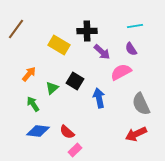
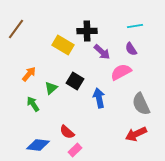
yellow rectangle: moved 4 px right
green triangle: moved 1 px left
blue diamond: moved 14 px down
